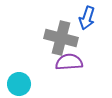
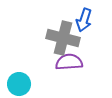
blue arrow: moved 3 px left, 2 px down
gray cross: moved 2 px right
